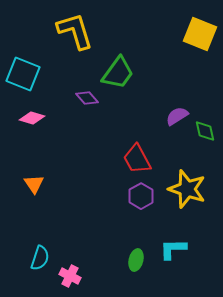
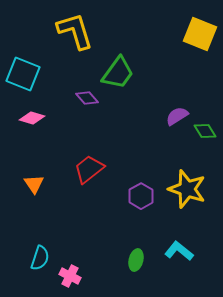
green diamond: rotated 20 degrees counterclockwise
red trapezoid: moved 48 px left, 10 px down; rotated 80 degrees clockwise
cyan L-shape: moved 6 px right, 2 px down; rotated 40 degrees clockwise
